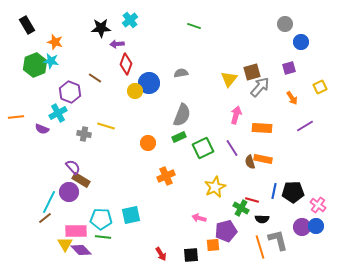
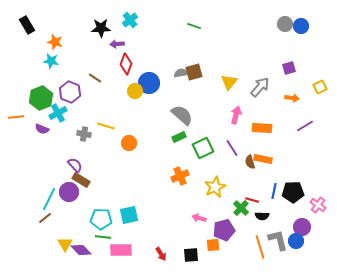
blue circle at (301, 42): moved 16 px up
green hexagon at (35, 65): moved 6 px right, 33 px down
brown square at (252, 72): moved 58 px left
yellow triangle at (229, 79): moved 3 px down
orange arrow at (292, 98): rotated 48 degrees counterclockwise
gray semicircle at (182, 115): rotated 70 degrees counterclockwise
orange circle at (148, 143): moved 19 px left
purple semicircle at (73, 167): moved 2 px right, 2 px up
orange cross at (166, 176): moved 14 px right
cyan line at (49, 202): moved 3 px up
green cross at (241, 208): rotated 14 degrees clockwise
cyan square at (131, 215): moved 2 px left
black semicircle at (262, 219): moved 3 px up
blue circle at (316, 226): moved 20 px left, 15 px down
pink rectangle at (76, 231): moved 45 px right, 19 px down
purple pentagon at (226, 231): moved 2 px left, 1 px up
